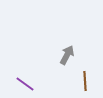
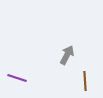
purple line: moved 8 px left, 6 px up; rotated 18 degrees counterclockwise
